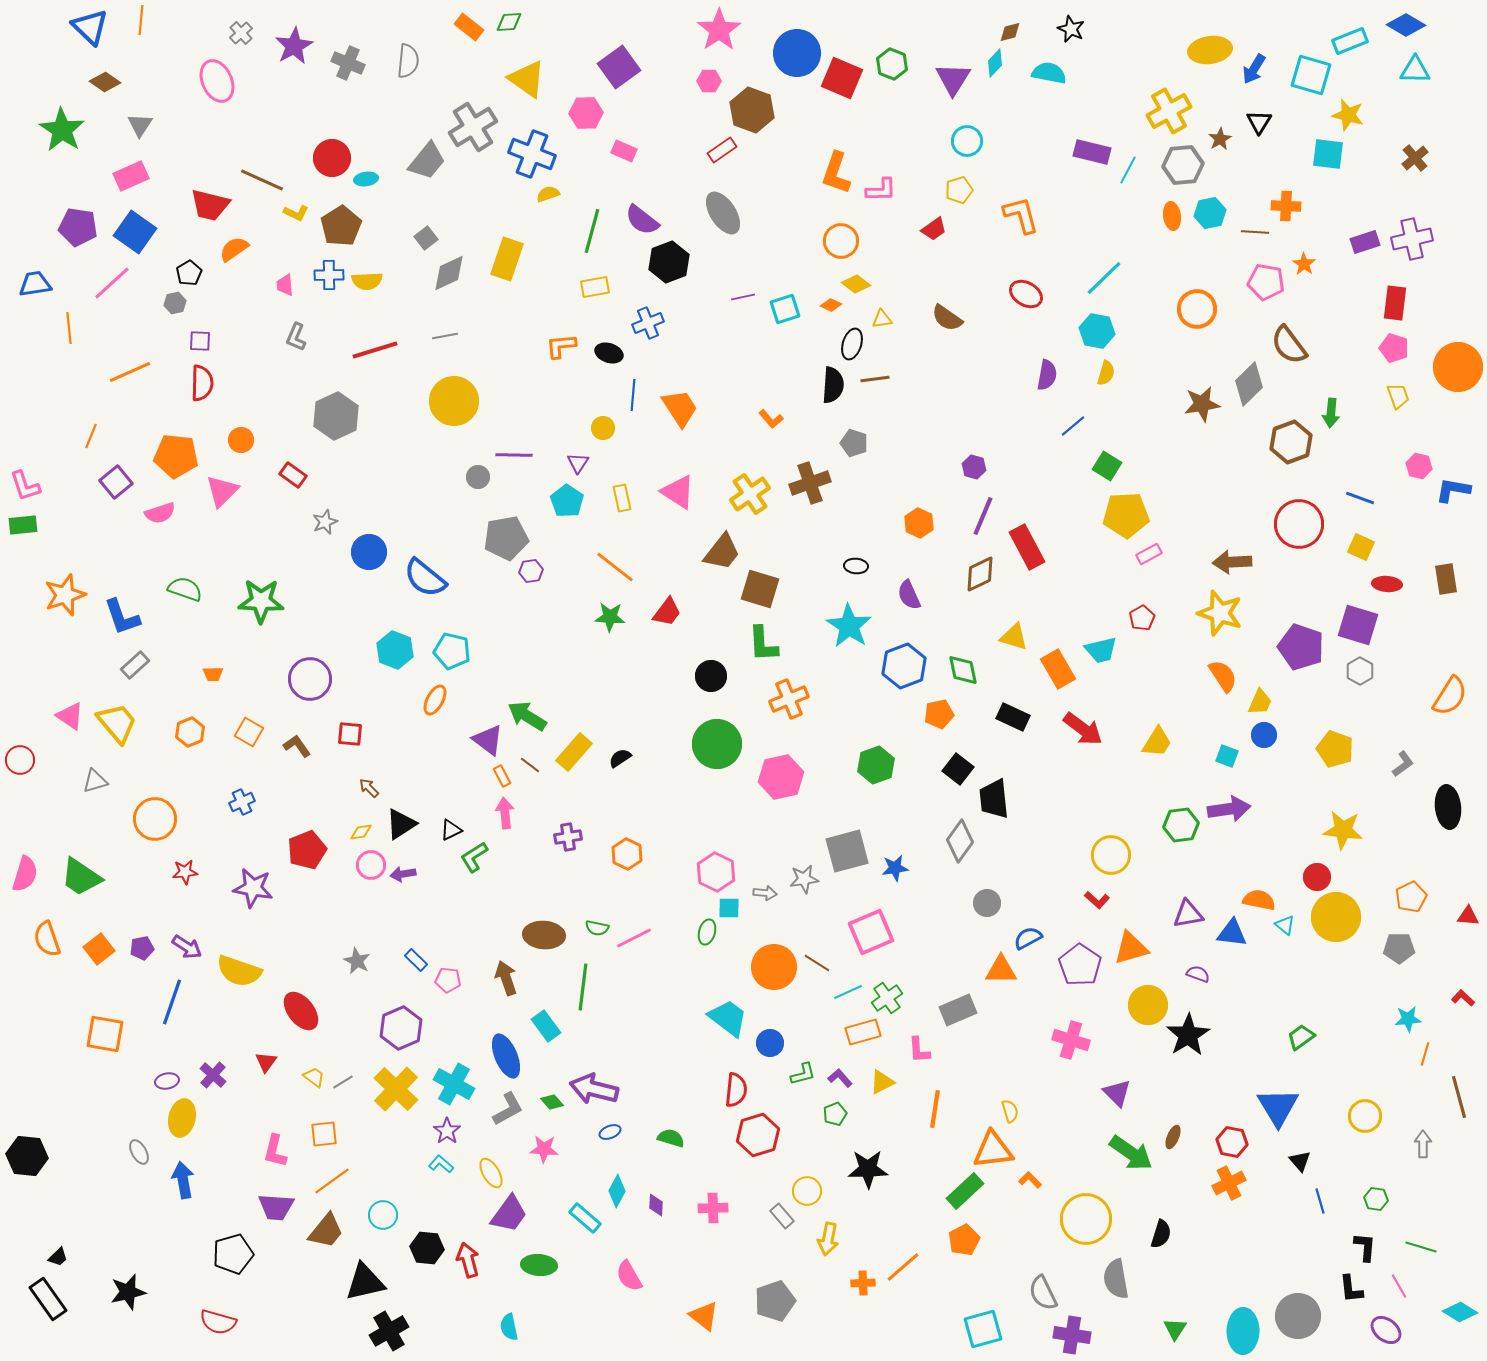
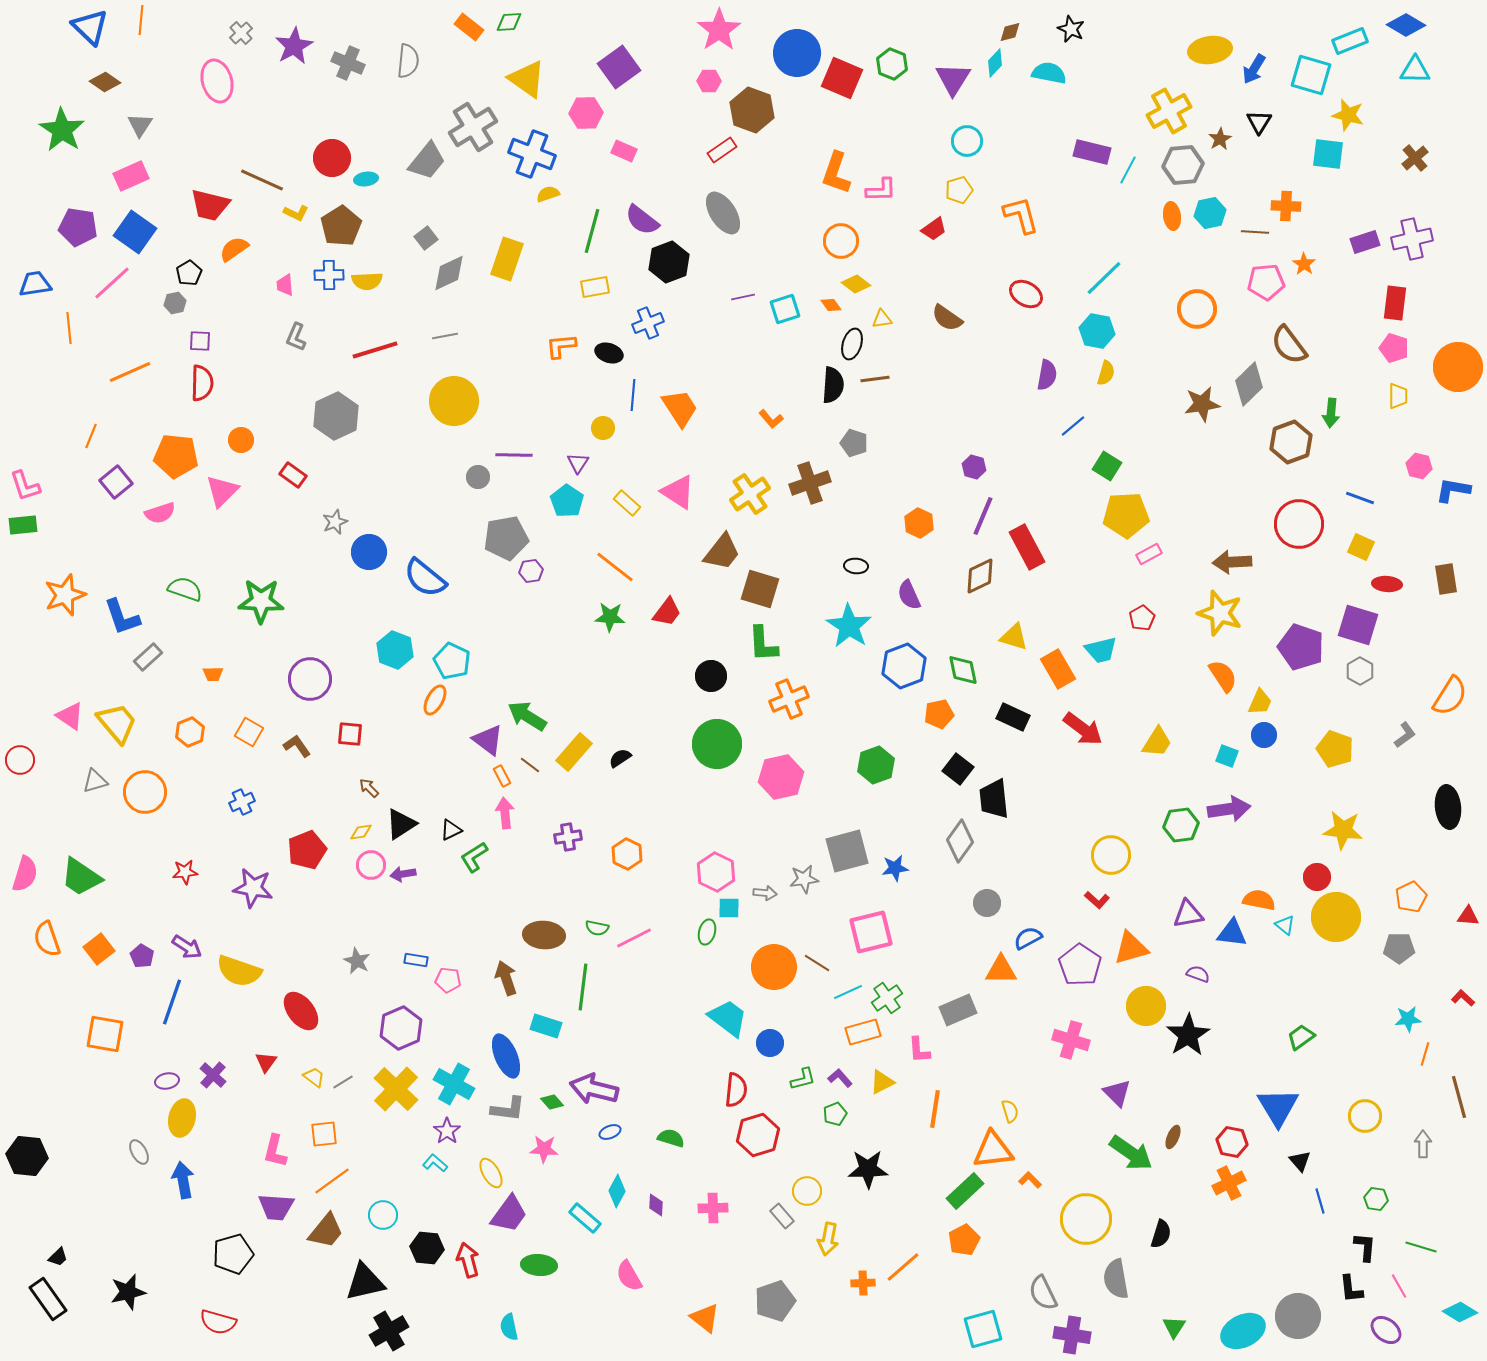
pink ellipse at (217, 81): rotated 9 degrees clockwise
pink pentagon at (1266, 282): rotated 15 degrees counterclockwise
orange diamond at (831, 305): rotated 30 degrees clockwise
yellow trapezoid at (1398, 396): rotated 20 degrees clockwise
yellow rectangle at (622, 498): moved 5 px right, 5 px down; rotated 36 degrees counterclockwise
gray star at (325, 522): moved 10 px right
brown diamond at (980, 574): moved 2 px down
cyan pentagon at (452, 651): moved 10 px down; rotated 12 degrees clockwise
gray rectangle at (135, 665): moved 13 px right, 8 px up
gray L-shape at (1403, 764): moved 2 px right, 29 px up
orange circle at (155, 819): moved 10 px left, 27 px up
pink square at (871, 932): rotated 9 degrees clockwise
purple pentagon at (142, 948): moved 8 px down; rotated 30 degrees counterclockwise
blue rectangle at (416, 960): rotated 35 degrees counterclockwise
yellow circle at (1148, 1005): moved 2 px left, 1 px down
cyan rectangle at (546, 1026): rotated 36 degrees counterclockwise
green L-shape at (803, 1074): moved 5 px down
gray L-shape at (508, 1109): rotated 36 degrees clockwise
cyan L-shape at (441, 1164): moved 6 px left, 1 px up
orange triangle at (704, 1316): moved 1 px right, 2 px down
green triangle at (1175, 1329): moved 1 px left, 2 px up
cyan ellipse at (1243, 1331): rotated 63 degrees clockwise
